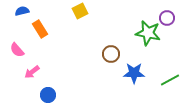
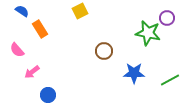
blue semicircle: rotated 48 degrees clockwise
brown circle: moved 7 px left, 3 px up
